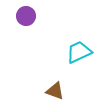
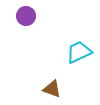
brown triangle: moved 3 px left, 2 px up
